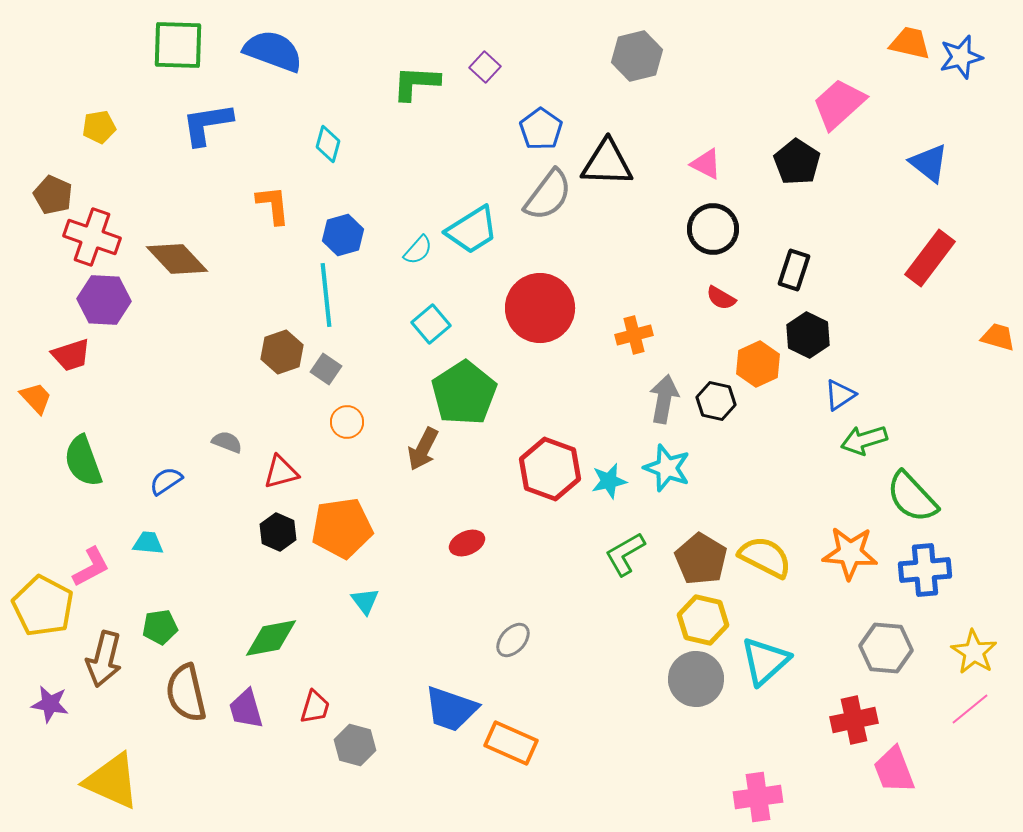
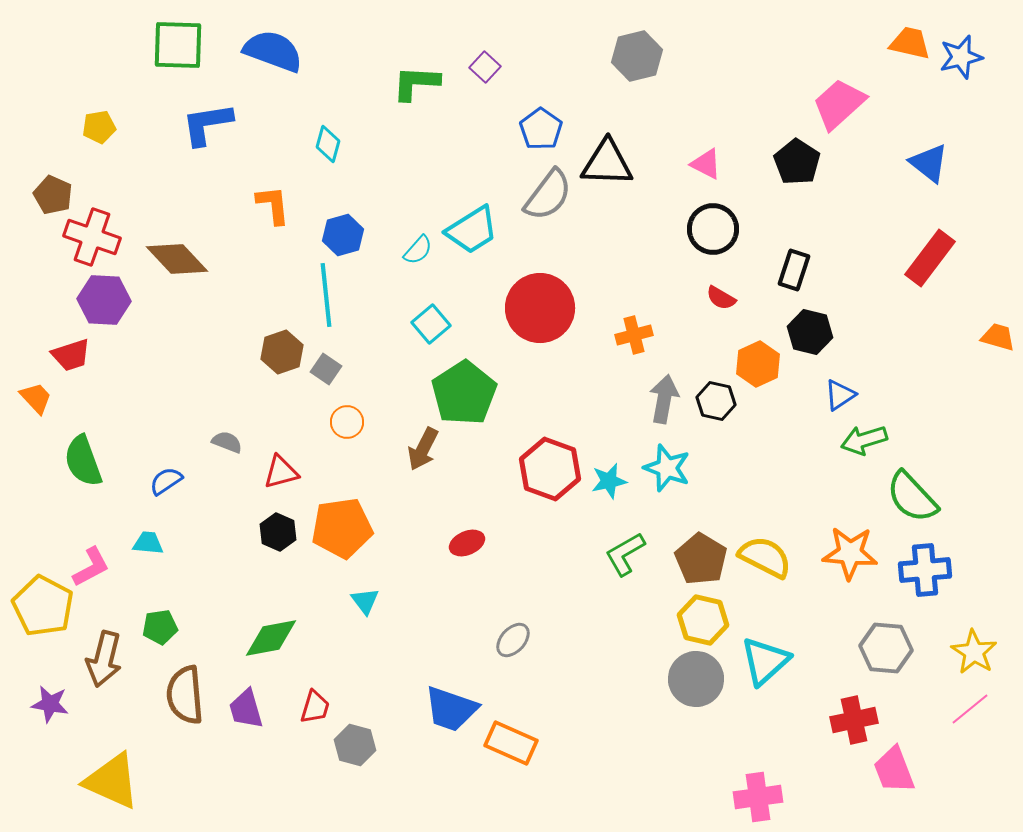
black hexagon at (808, 335): moved 2 px right, 3 px up; rotated 12 degrees counterclockwise
brown semicircle at (186, 693): moved 1 px left, 2 px down; rotated 8 degrees clockwise
